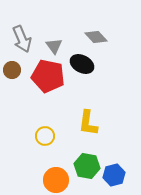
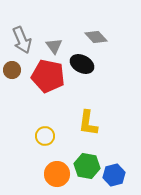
gray arrow: moved 1 px down
orange circle: moved 1 px right, 6 px up
